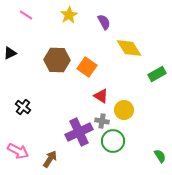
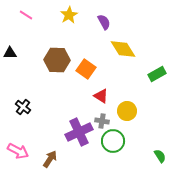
yellow diamond: moved 6 px left, 1 px down
black triangle: rotated 24 degrees clockwise
orange square: moved 1 px left, 2 px down
yellow circle: moved 3 px right, 1 px down
